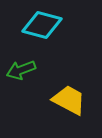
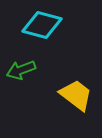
yellow trapezoid: moved 7 px right, 5 px up; rotated 9 degrees clockwise
